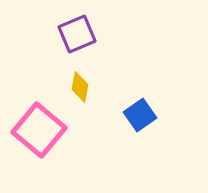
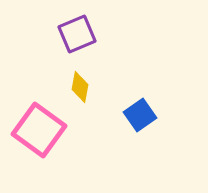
pink square: rotated 4 degrees counterclockwise
